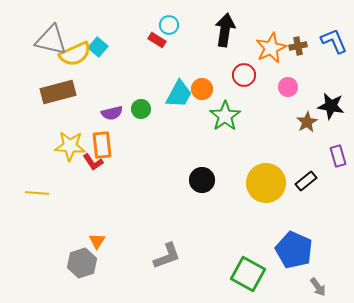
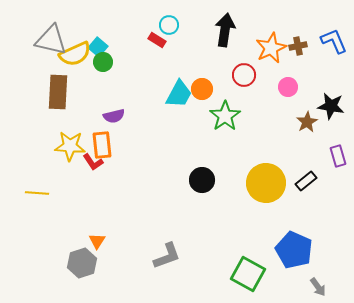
brown rectangle: rotated 72 degrees counterclockwise
green circle: moved 38 px left, 47 px up
purple semicircle: moved 2 px right, 3 px down
